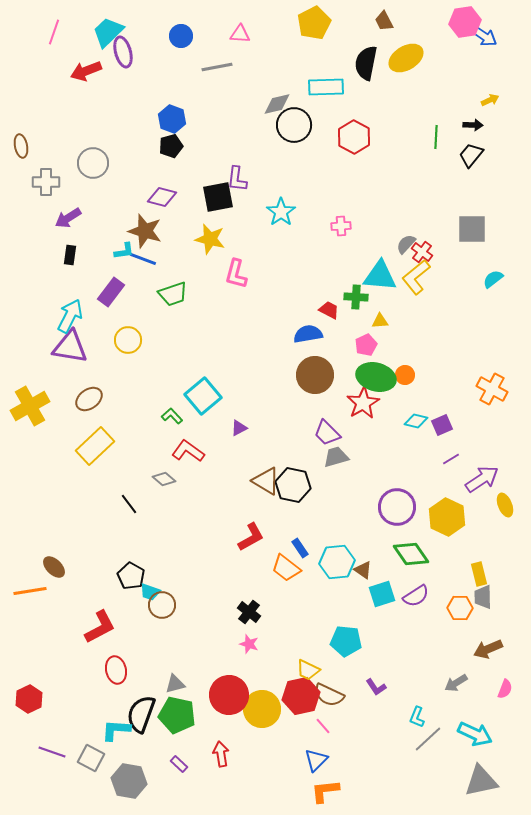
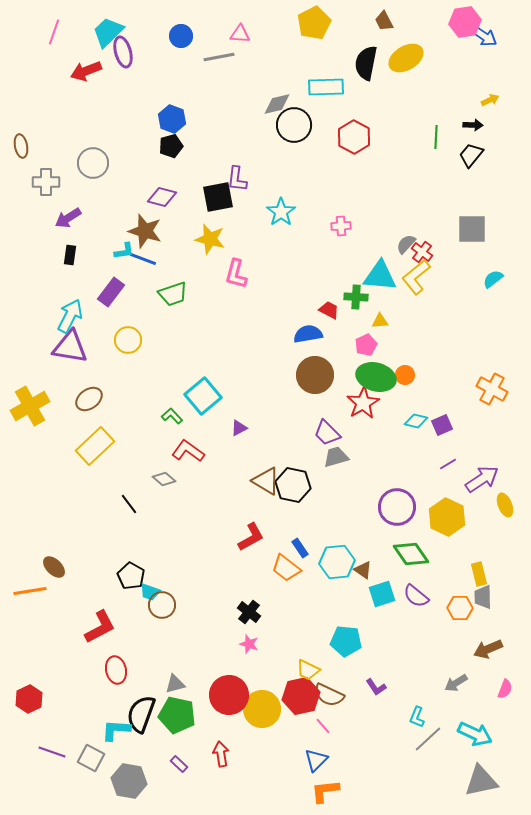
gray line at (217, 67): moved 2 px right, 10 px up
purple line at (451, 459): moved 3 px left, 5 px down
purple semicircle at (416, 596): rotated 72 degrees clockwise
